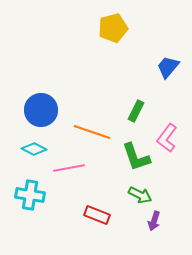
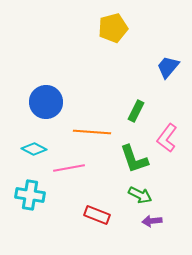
blue circle: moved 5 px right, 8 px up
orange line: rotated 15 degrees counterclockwise
green L-shape: moved 2 px left, 2 px down
purple arrow: moved 2 px left; rotated 66 degrees clockwise
